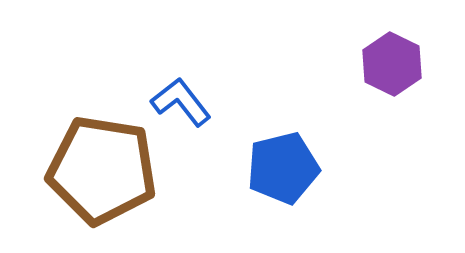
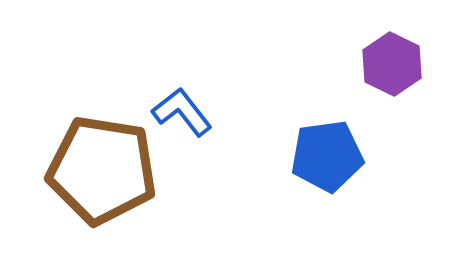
blue L-shape: moved 1 px right, 10 px down
blue pentagon: moved 44 px right, 12 px up; rotated 6 degrees clockwise
